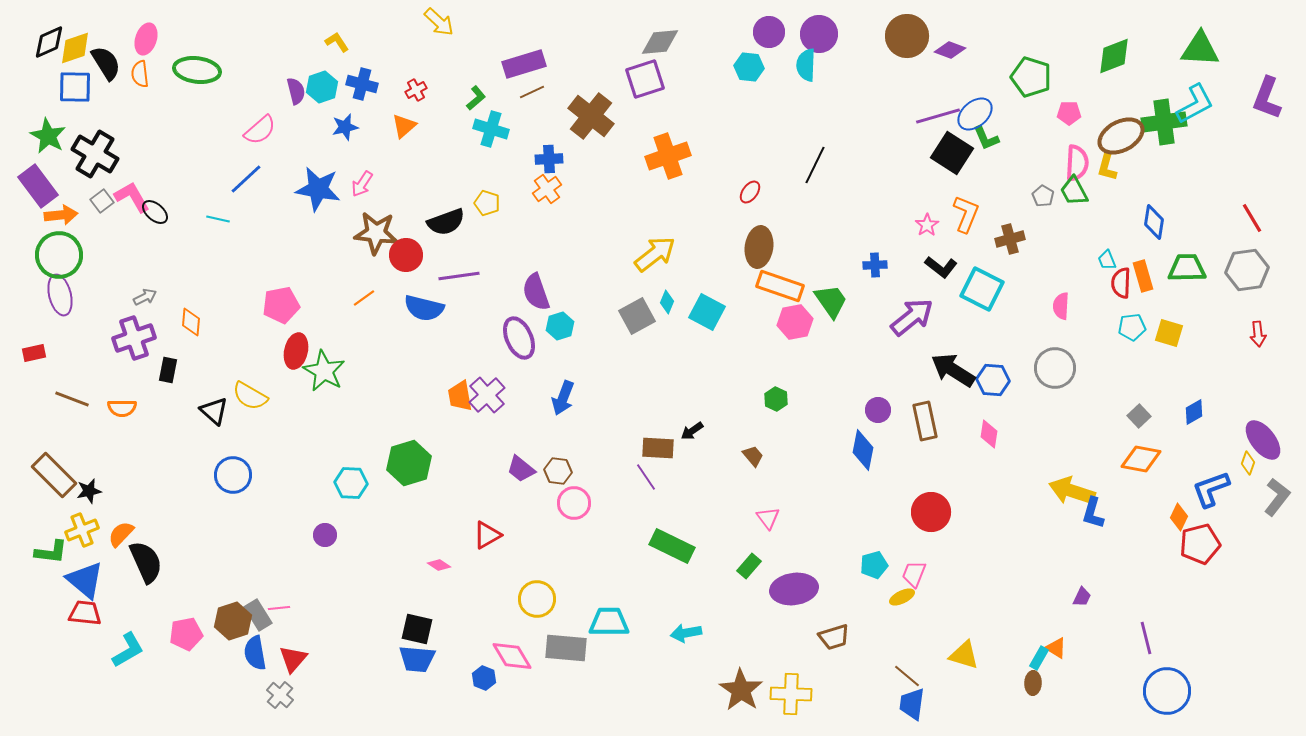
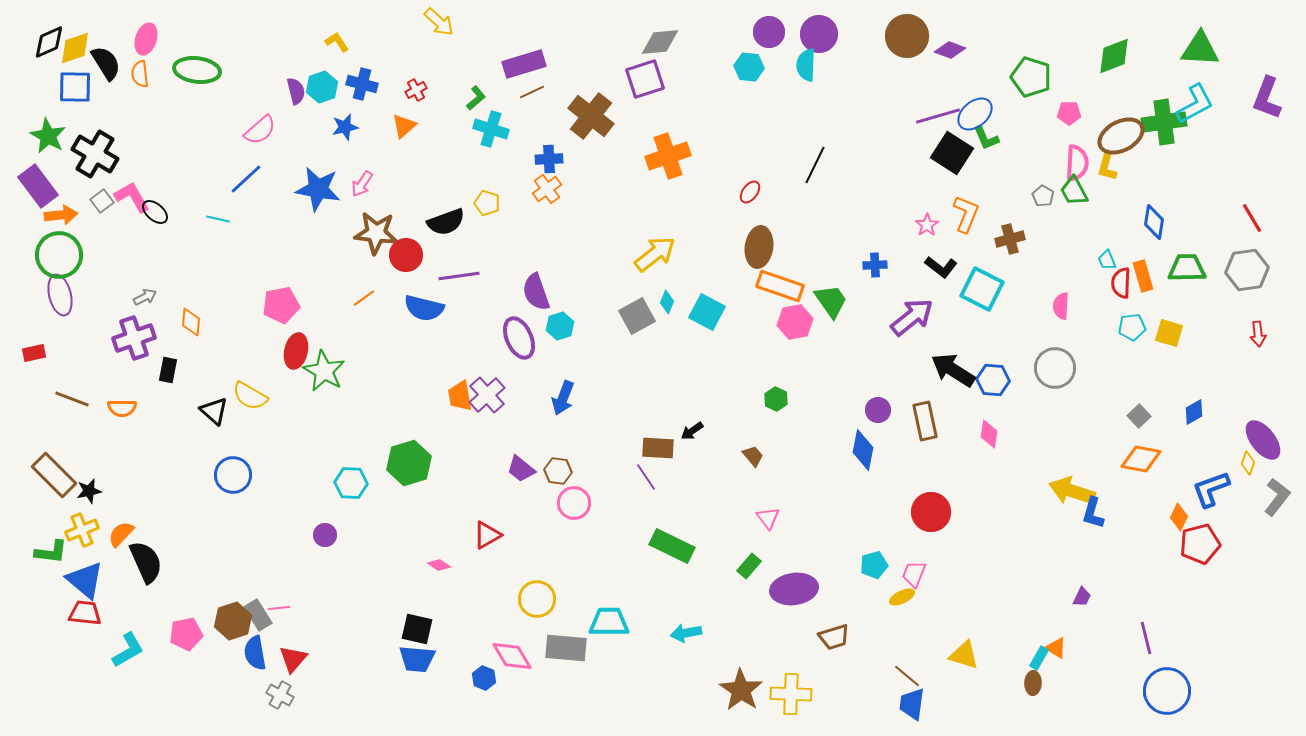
gray cross at (280, 695): rotated 12 degrees counterclockwise
